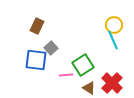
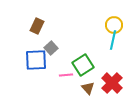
cyan line: rotated 36 degrees clockwise
blue square: rotated 10 degrees counterclockwise
brown triangle: moved 1 px left; rotated 16 degrees clockwise
